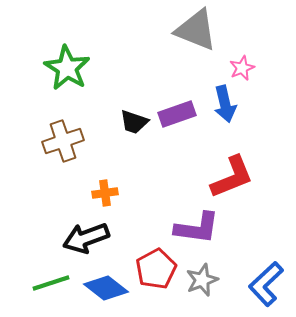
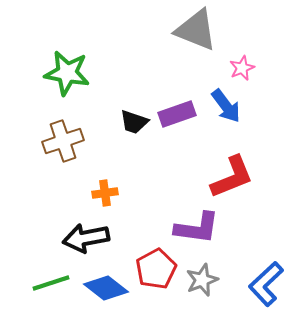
green star: moved 5 px down; rotated 21 degrees counterclockwise
blue arrow: moved 1 px right, 2 px down; rotated 24 degrees counterclockwise
black arrow: rotated 9 degrees clockwise
